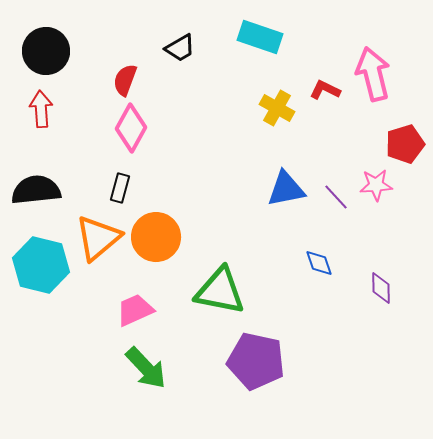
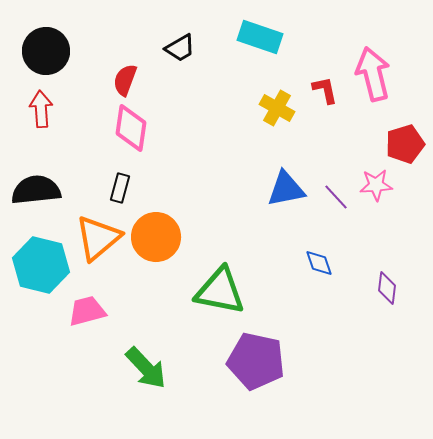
red L-shape: rotated 52 degrees clockwise
pink diamond: rotated 21 degrees counterclockwise
purple diamond: moved 6 px right; rotated 8 degrees clockwise
pink trapezoid: moved 48 px left, 1 px down; rotated 9 degrees clockwise
